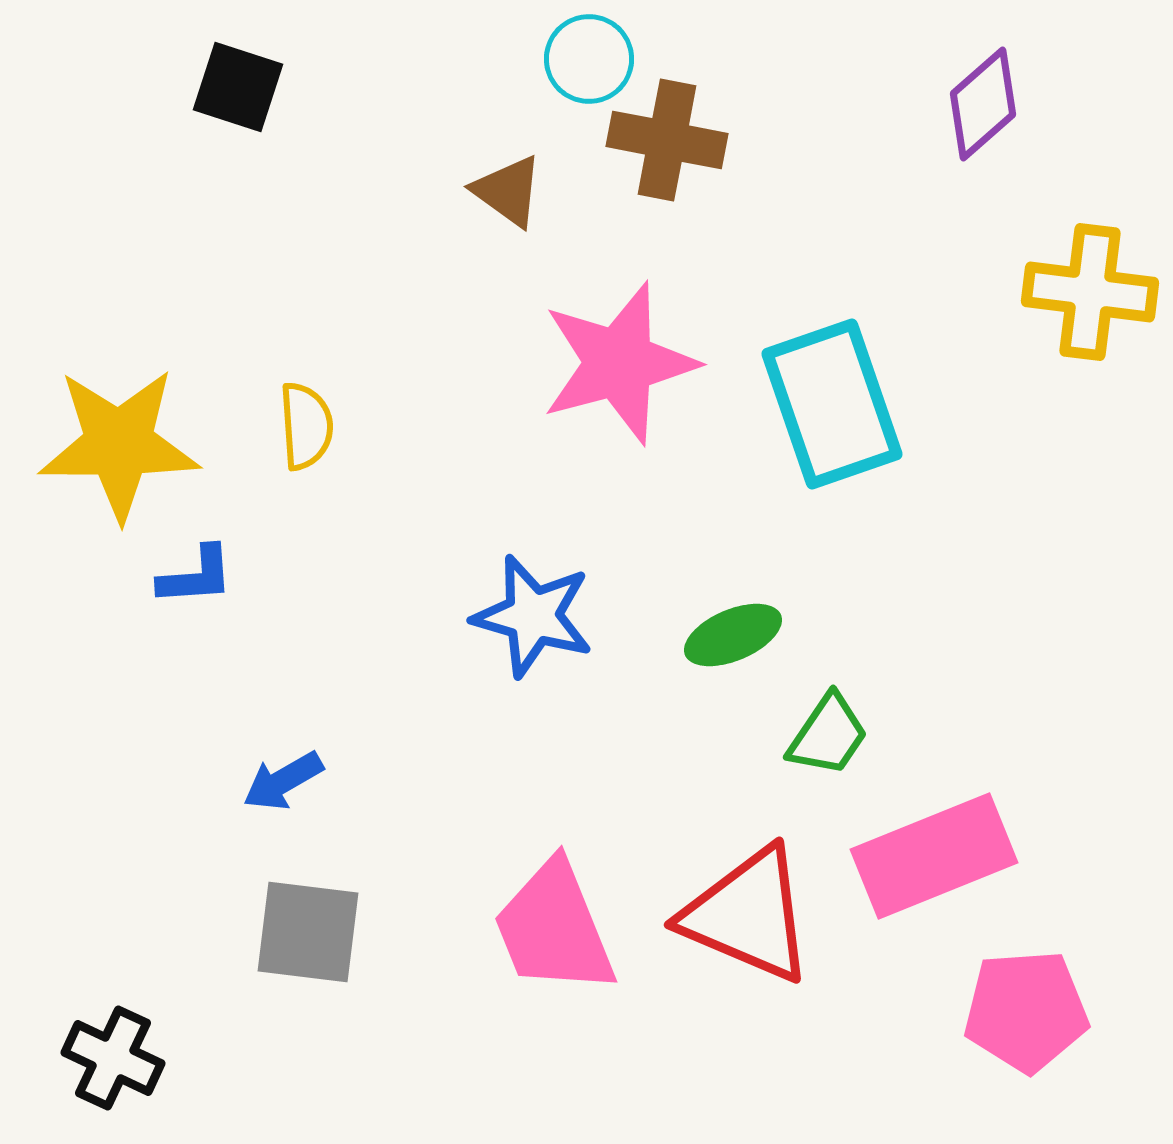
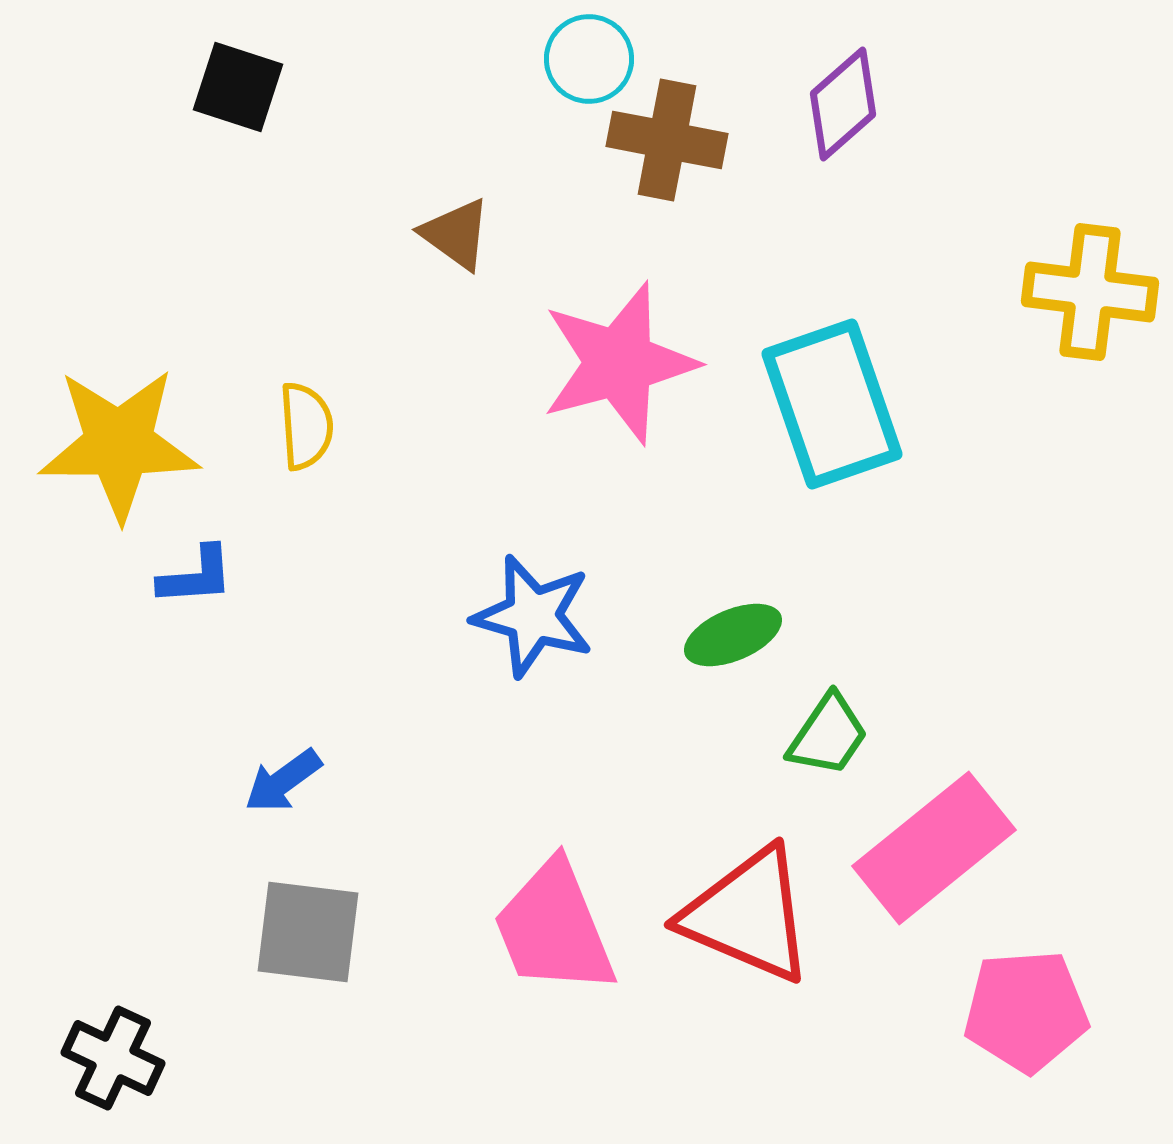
purple diamond: moved 140 px left
brown triangle: moved 52 px left, 43 px down
blue arrow: rotated 6 degrees counterclockwise
pink rectangle: moved 8 px up; rotated 17 degrees counterclockwise
